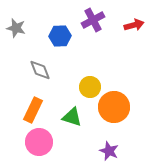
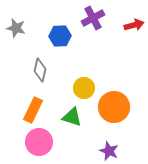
purple cross: moved 2 px up
gray diamond: rotated 35 degrees clockwise
yellow circle: moved 6 px left, 1 px down
